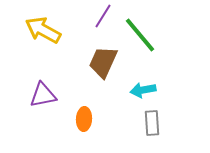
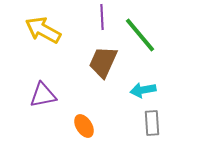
purple line: moved 1 px left, 1 px down; rotated 35 degrees counterclockwise
orange ellipse: moved 7 px down; rotated 35 degrees counterclockwise
